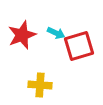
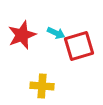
yellow cross: moved 2 px right, 1 px down
